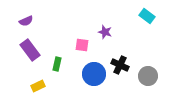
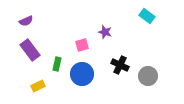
pink square: rotated 24 degrees counterclockwise
blue circle: moved 12 px left
